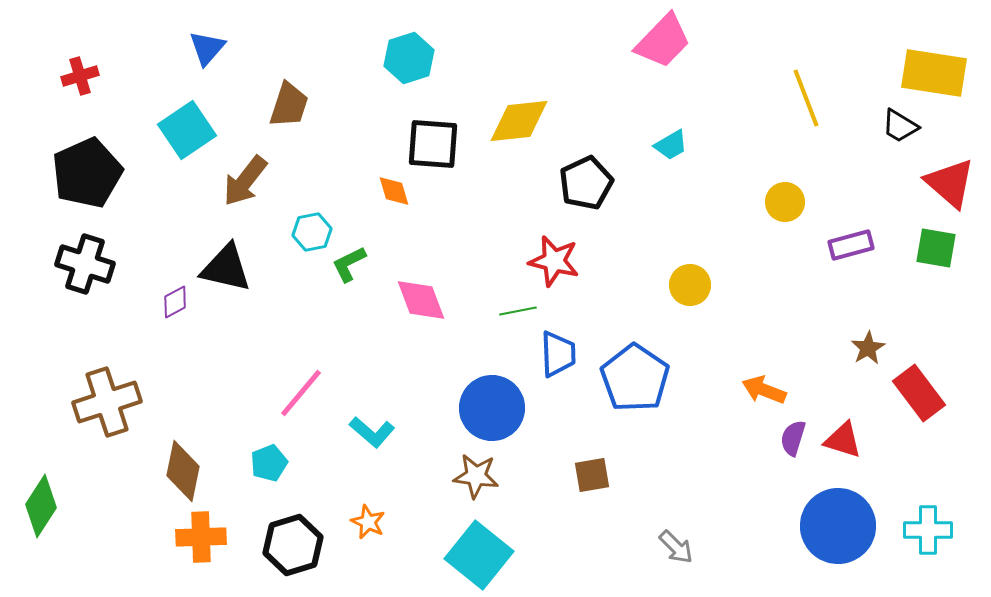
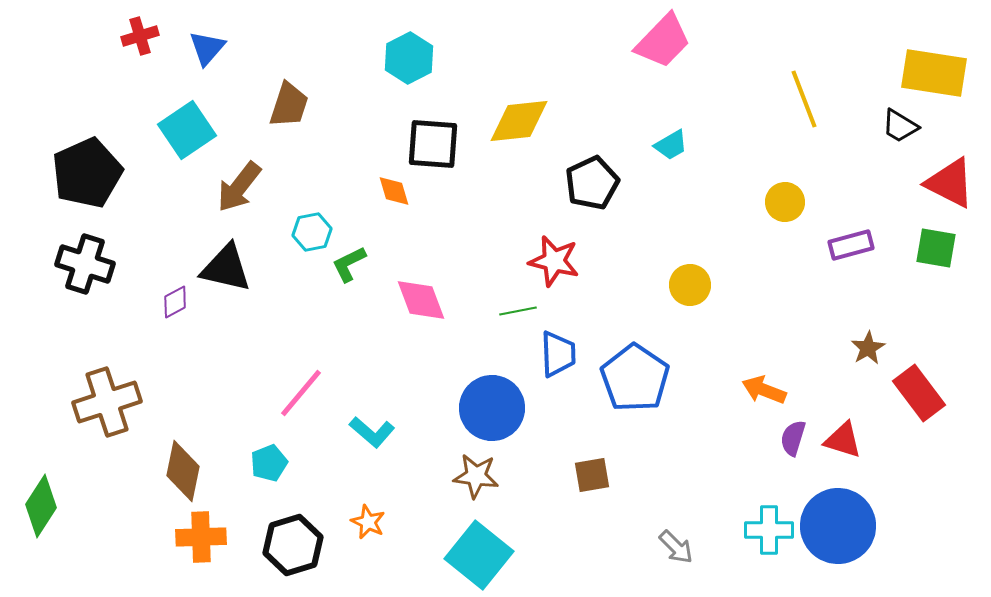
cyan hexagon at (409, 58): rotated 9 degrees counterclockwise
red cross at (80, 76): moved 60 px right, 40 px up
yellow line at (806, 98): moved 2 px left, 1 px down
brown arrow at (245, 181): moved 6 px left, 6 px down
black pentagon at (586, 183): moved 6 px right
red triangle at (950, 183): rotated 14 degrees counterclockwise
cyan cross at (928, 530): moved 159 px left
